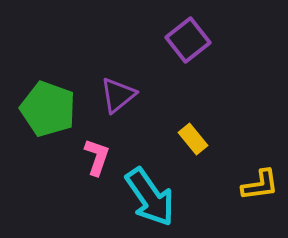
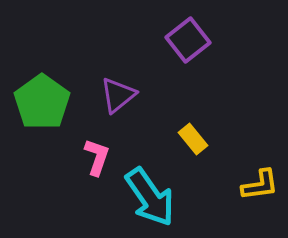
green pentagon: moved 6 px left, 7 px up; rotated 16 degrees clockwise
